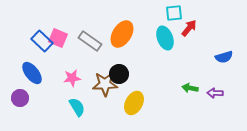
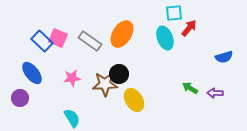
green arrow: rotated 21 degrees clockwise
yellow ellipse: moved 3 px up; rotated 60 degrees counterclockwise
cyan semicircle: moved 5 px left, 11 px down
